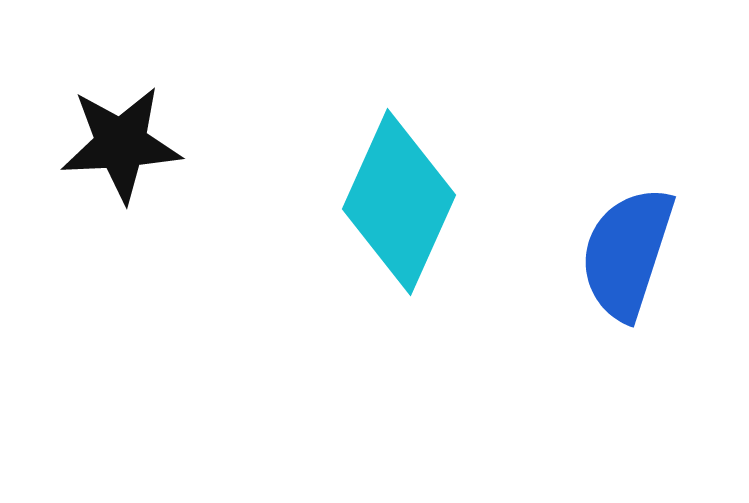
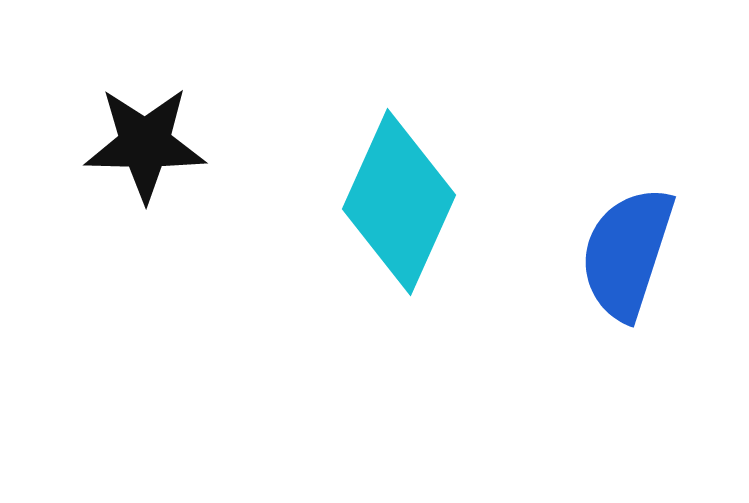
black star: moved 24 px right; rotated 4 degrees clockwise
